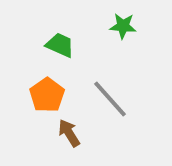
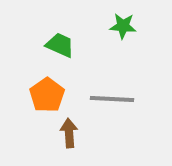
gray line: moved 2 px right; rotated 45 degrees counterclockwise
brown arrow: rotated 28 degrees clockwise
